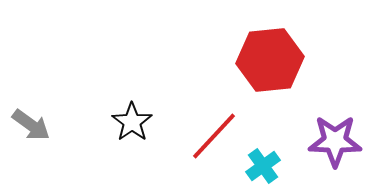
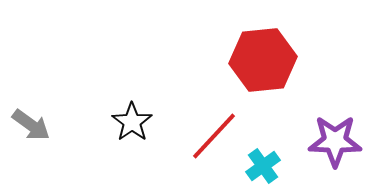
red hexagon: moved 7 px left
